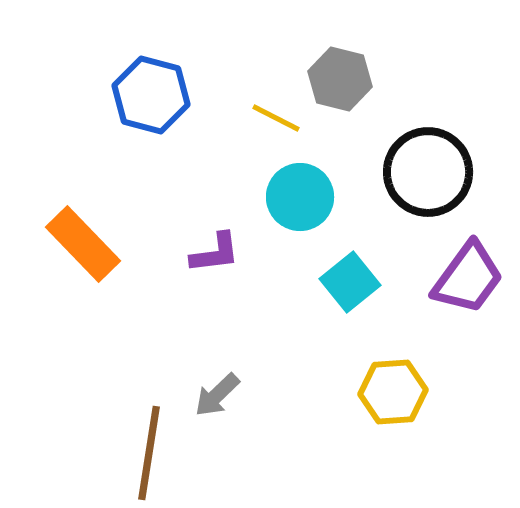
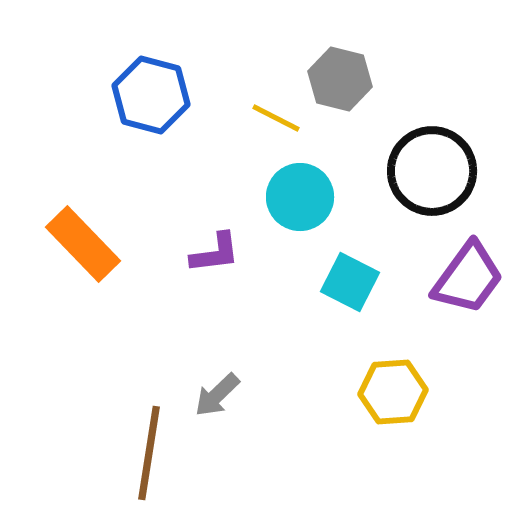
black circle: moved 4 px right, 1 px up
cyan square: rotated 24 degrees counterclockwise
